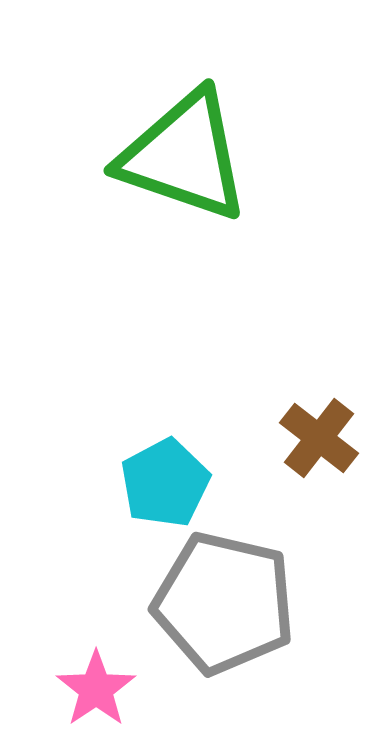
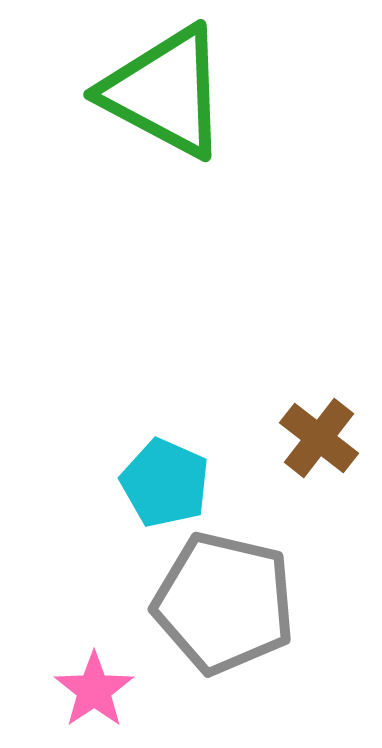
green triangle: moved 19 px left, 64 px up; rotated 9 degrees clockwise
cyan pentagon: rotated 20 degrees counterclockwise
pink star: moved 2 px left, 1 px down
